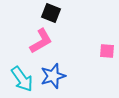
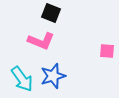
pink L-shape: rotated 52 degrees clockwise
